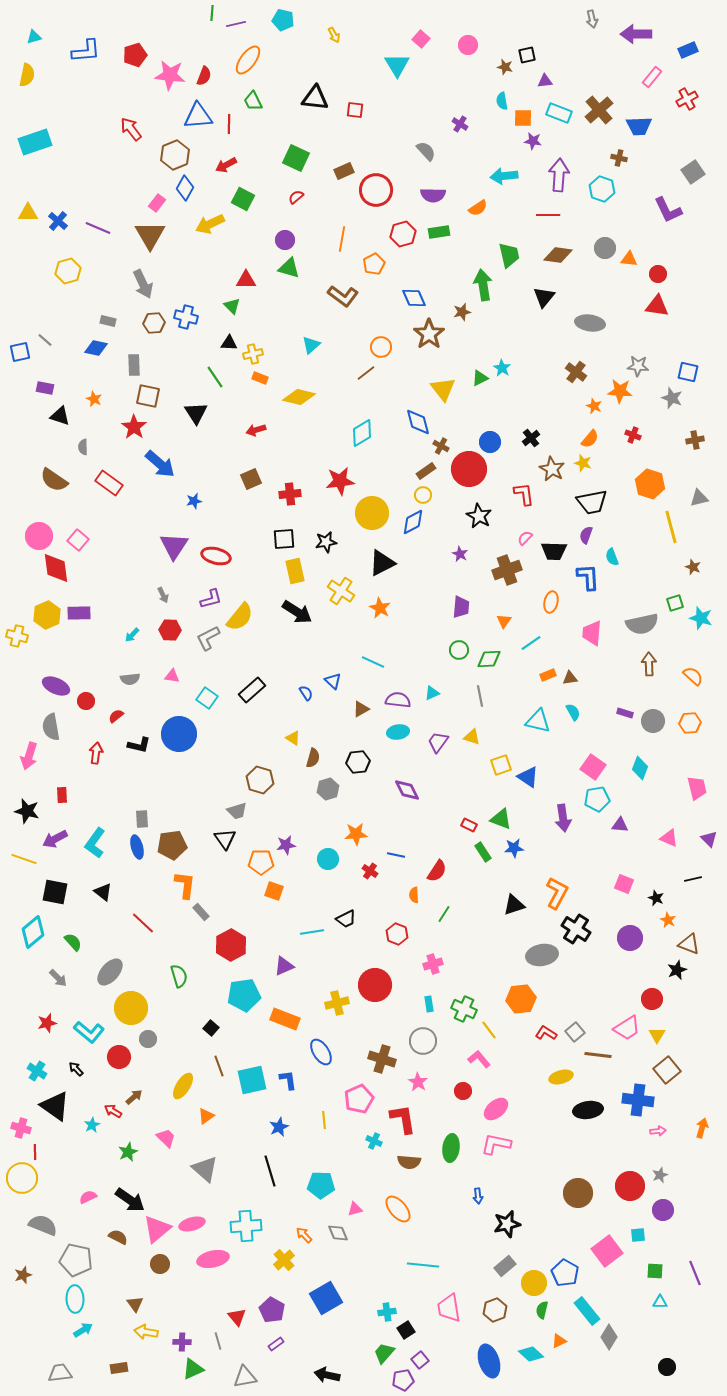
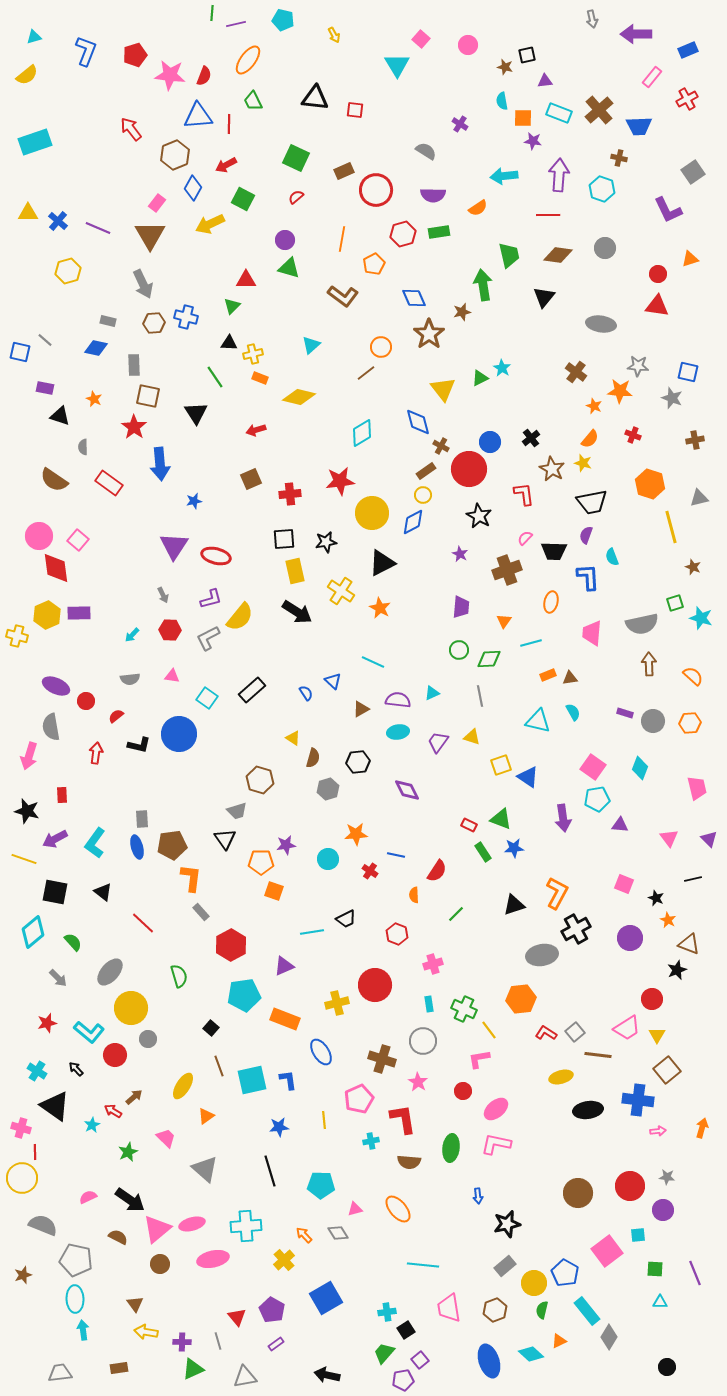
blue L-shape at (86, 51): rotated 64 degrees counterclockwise
yellow semicircle at (27, 75): rotated 40 degrees clockwise
gray semicircle at (426, 151): rotated 15 degrees counterclockwise
blue diamond at (185, 188): moved 8 px right
orange triangle at (629, 259): moved 61 px right; rotated 24 degrees counterclockwise
green triangle at (232, 306): rotated 30 degrees clockwise
gray ellipse at (590, 323): moved 11 px right, 1 px down
blue square at (20, 352): rotated 25 degrees clockwise
blue arrow at (160, 464): rotated 44 degrees clockwise
cyan line at (531, 643): rotated 20 degrees clockwise
pink triangle at (669, 838): rotated 30 degrees clockwise
orange L-shape at (185, 885): moved 6 px right, 7 px up
green line at (444, 914): moved 12 px right; rotated 12 degrees clockwise
black cross at (576, 929): rotated 28 degrees clockwise
red circle at (119, 1057): moved 4 px left, 2 px up
pink L-shape at (479, 1059): rotated 60 degrees counterclockwise
blue star at (279, 1127): rotated 18 degrees clockwise
cyan cross at (374, 1141): moved 3 px left; rotated 35 degrees counterclockwise
gray star at (660, 1175): moved 7 px right, 2 px down; rotated 28 degrees clockwise
gray diamond at (338, 1233): rotated 10 degrees counterclockwise
green square at (655, 1271): moved 2 px up
cyan arrow at (83, 1330): rotated 66 degrees counterclockwise
